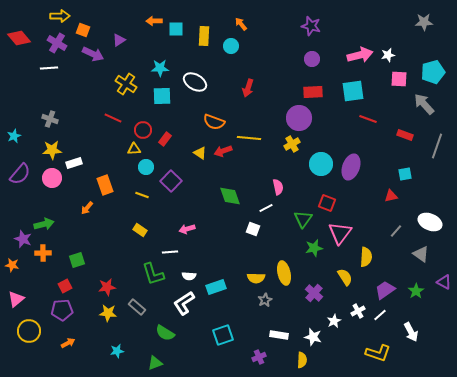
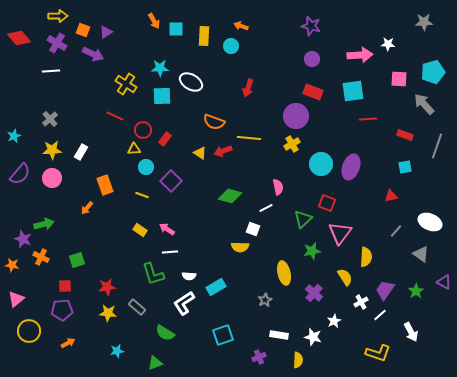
yellow arrow at (60, 16): moved 2 px left
orange arrow at (154, 21): rotated 119 degrees counterclockwise
orange arrow at (241, 24): moved 2 px down; rotated 32 degrees counterclockwise
purple triangle at (119, 40): moved 13 px left, 8 px up
pink arrow at (360, 55): rotated 10 degrees clockwise
white star at (388, 55): moved 11 px up; rotated 16 degrees clockwise
white line at (49, 68): moved 2 px right, 3 px down
white ellipse at (195, 82): moved 4 px left
red rectangle at (313, 92): rotated 24 degrees clockwise
red line at (113, 118): moved 2 px right, 2 px up
purple circle at (299, 118): moved 3 px left, 2 px up
gray cross at (50, 119): rotated 28 degrees clockwise
red line at (368, 119): rotated 24 degrees counterclockwise
white rectangle at (74, 163): moved 7 px right, 11 px up; rotated 42 degrees counterclockwise
cyan square at (405, 174): moved 7 px up
green diamond at (230, 196): rotated 55 degrees counterclockwise
green triangle at (303, 219): rotated 12 degrees clockwise
pink arrow at (187, 229): moved 20 px left; rotated 49 degrees clockwise
green star at (314, 248): moved 2 px left, 3 px down
orange cross at (43, 253): moved 2 px left, 4 px down; rotated 28 degrees clockwise
yellow semicircle at (256, 278): moved 16 px left, 31 px up
red square at (65, 286): rotated 24 degrees clockwise
cyan rectangle at (216, 287): rotated 12 degrees counterclockwise
purple trapezoid at (385, 290): rotated 20 degrees counterclockwise
white cross at (358, 311): moved 3 px right, 9 px up
yellow semicircle at (302, 360): moved 4 px left
